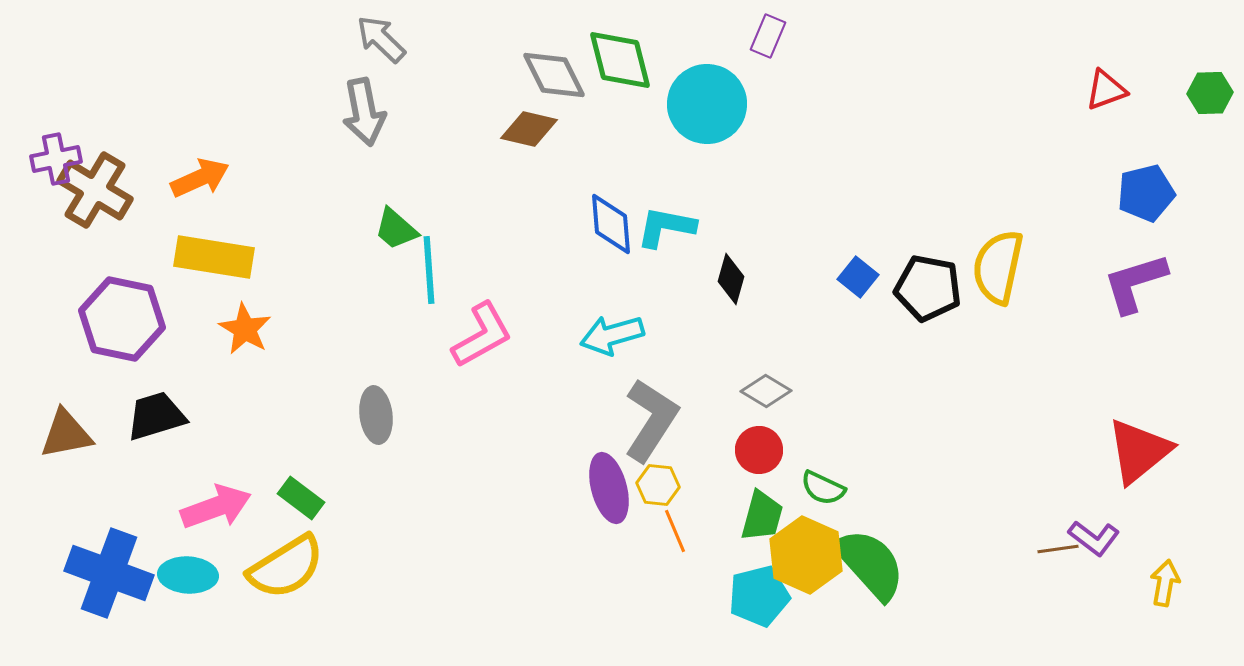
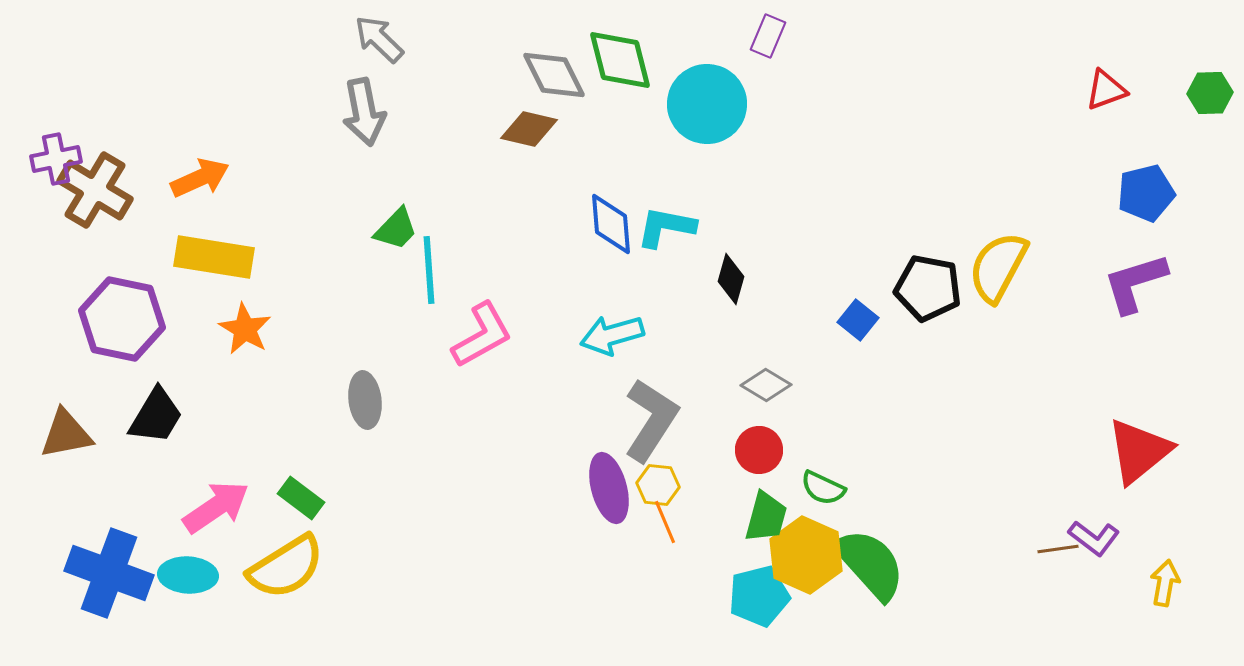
gray arrow at (381, 39): moved 2 px left
green trapezoid at (396, 229): rotated 87 degrees counterclockwise
yellow semicircle at (998, 267): rotated 16 degrees clockwise
blue square at (858, 277): moved 43 px down
gray diamond at (766, 391): moved 6 px up
gray ellipse at (376, 415): moved 11 px left, 15 px up
black trapezoid at (156, 416): rotated 138 degrees clockwise
pink arrow at (216, 507): rotated 14 degrees counterclockwise
green trapezoid at (762, 516): moved 4 px right, 1 px down
orange line at (675, 531): moved 10 px left, 9 px up
